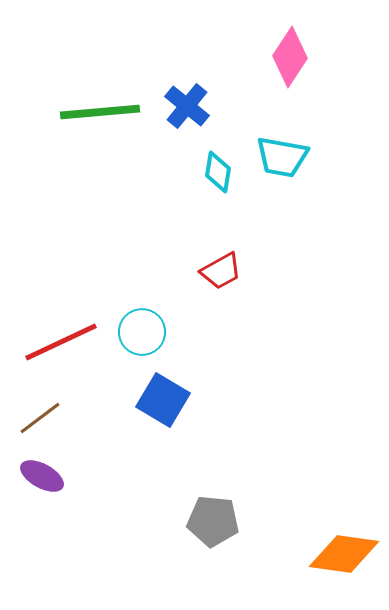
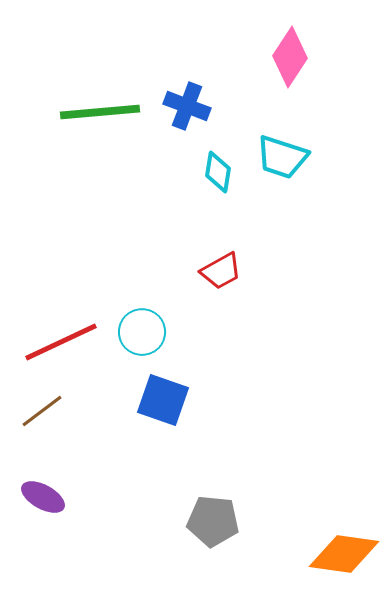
blue cross: rotated 18 degrees counterclockwise
cyan trapezoid: rotated 8 degrees clockwise
blue square: rotated 12 degrees counterclockwise
brown line: moved 2 px right, 7 px up
purple ellipse: moved 1 px right, 21 px down
